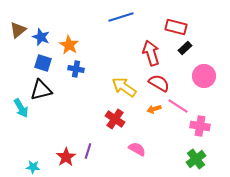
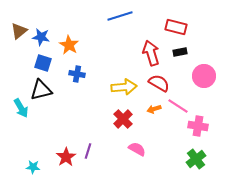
blue line: moved 1 px left, 1 px up
brown triangle: moved 1 px right, 1 px down
blue star: rotated 12 degrees counterclockwise
black rectangle: moved 5 px left, 4 px down; rotated 32 degrees clockwise
blue cross: moved 1 px right, 5 px down
yellow arrow: rotated 140 degrees clockwise
red cross: moved 8 px right; rotated 12 degrees clockwise
pink cross: moved 2 px left
